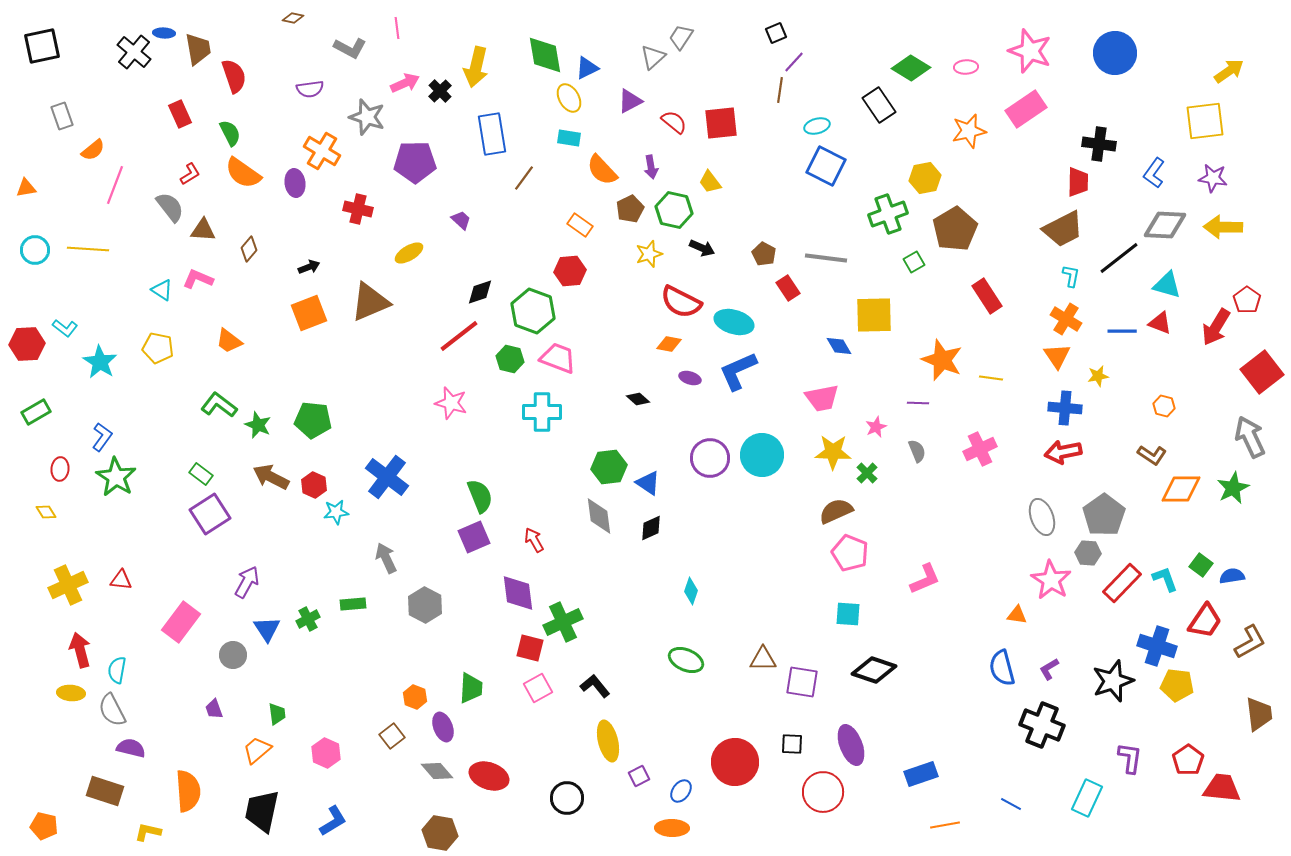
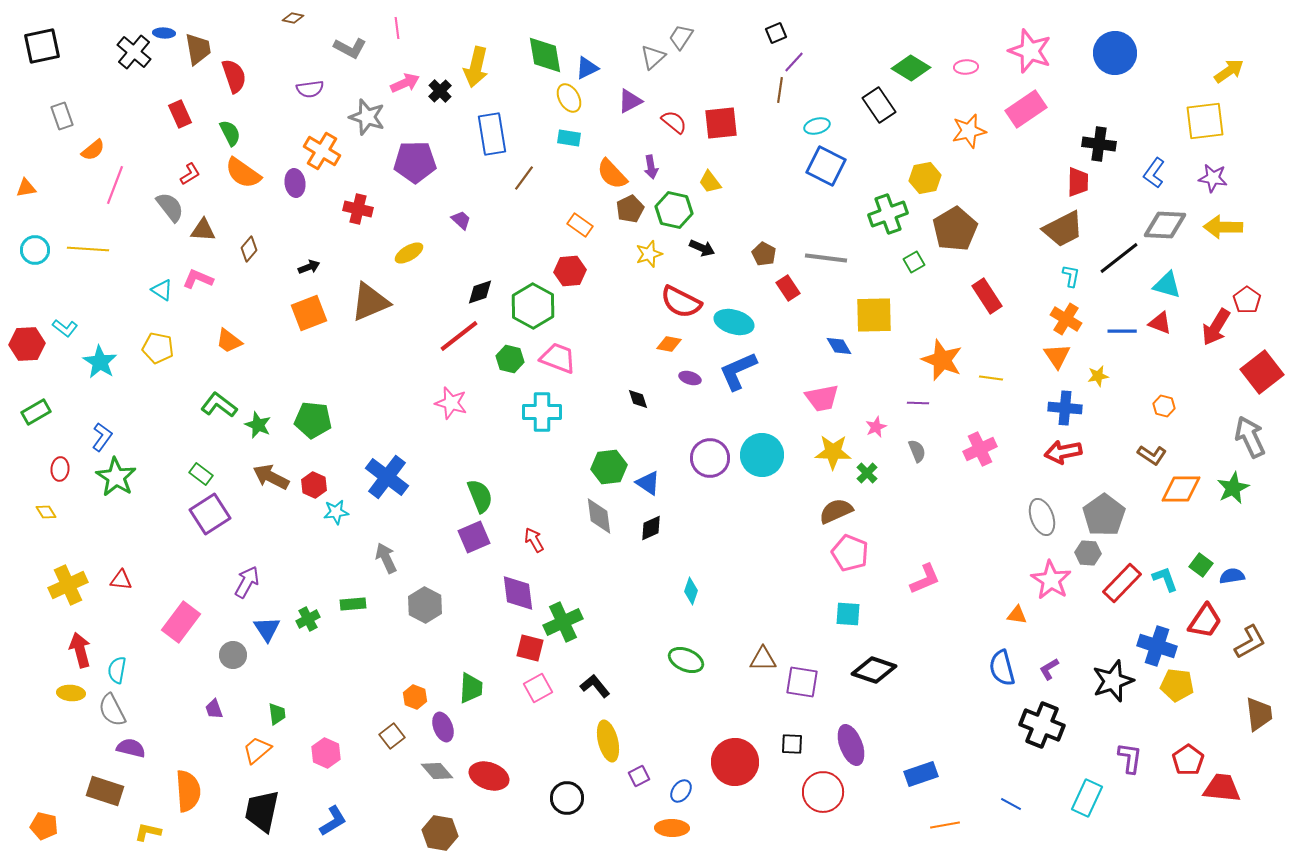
orange semicircle at (602, 170): moved 10 px right, 4 px down
green hexagon at (533, 311): moved 5 px up; rotated 9 degrees clockwise
black diamond at (638, 399): rotated 30 degrees clockwise
